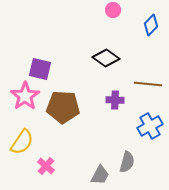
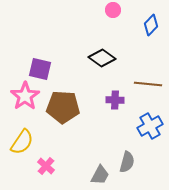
black diamond: moved 4 px left
